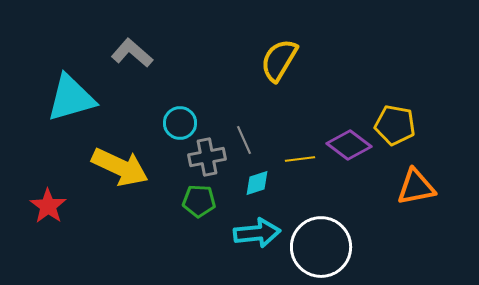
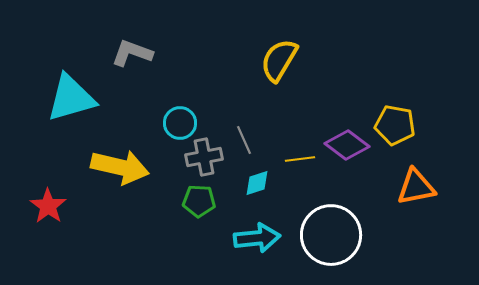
gray L-shape: rotated 21 degrees counterclockwise
purple diamond: moved 2 px left
gray cross: moved 3 px left
yellow arrow: rotated 12 degrees counterclockwise
cyan arrow: moved 5 px down
white circle: moved 10 px right, 12 px up
